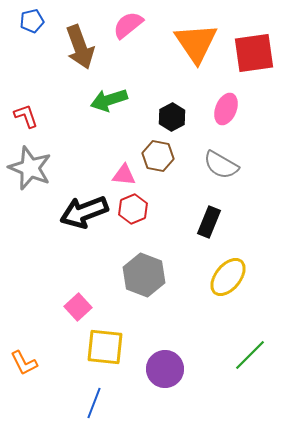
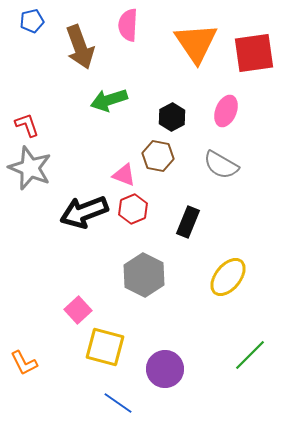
pink semicircle: rotated 48 degrees counterclockwise
pink ellipse: moved 2 px down
red L-shape: moved 1 px right, 9 px down
pink triangle: rotated 15 degrees clockwise
black rectangle: moved 21 px left
gray hexagon: rotated 6 degrees clockwise
pink square: moved 3 px down
yellow square: rotated 9 degrees clockwise
blue line: moved 24 px right; rotated 76 degrees counterclockwise
